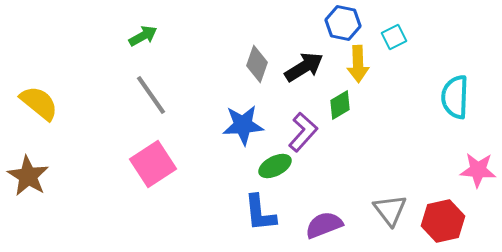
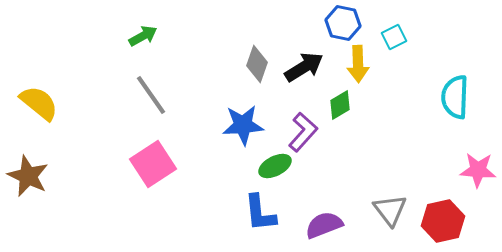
brown star: rotated 6 degrees counterclockwise
